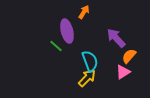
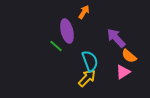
orange semicircle: rotated 91 degrees counterclockwise
